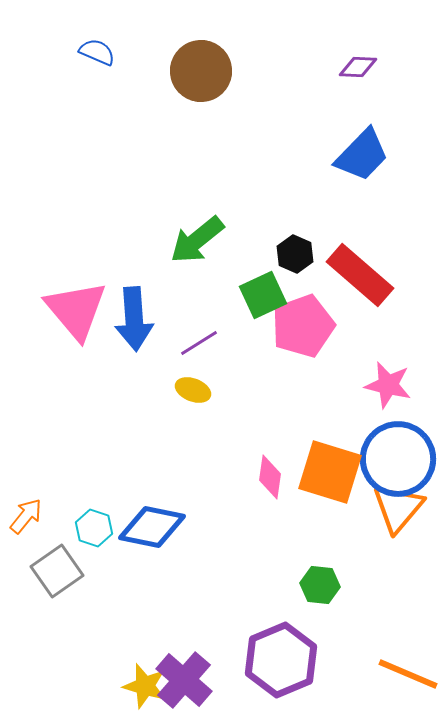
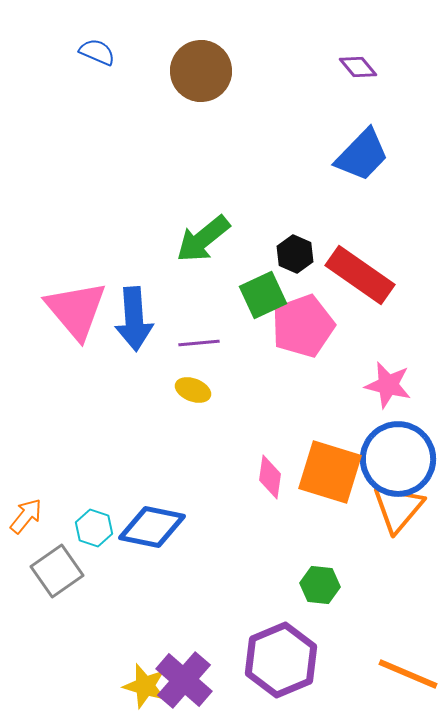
purple diamond: rotated 48 degrees clockwise
green arrow: moved 6 px right, 1 px up
red rectangle: rotated 6 degrees counterclockwise
purple line: rotated 27 degrees clockwise
